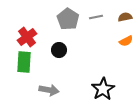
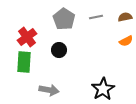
gray pentagon: moved 4 px left
